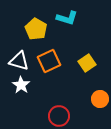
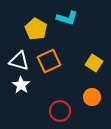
yellow square: moved 7 px right; rotated 24 degrees counterclockwise
orange circle: moved 8 px left, 2 px up
red circle: moved 1 px right, 5 px up
